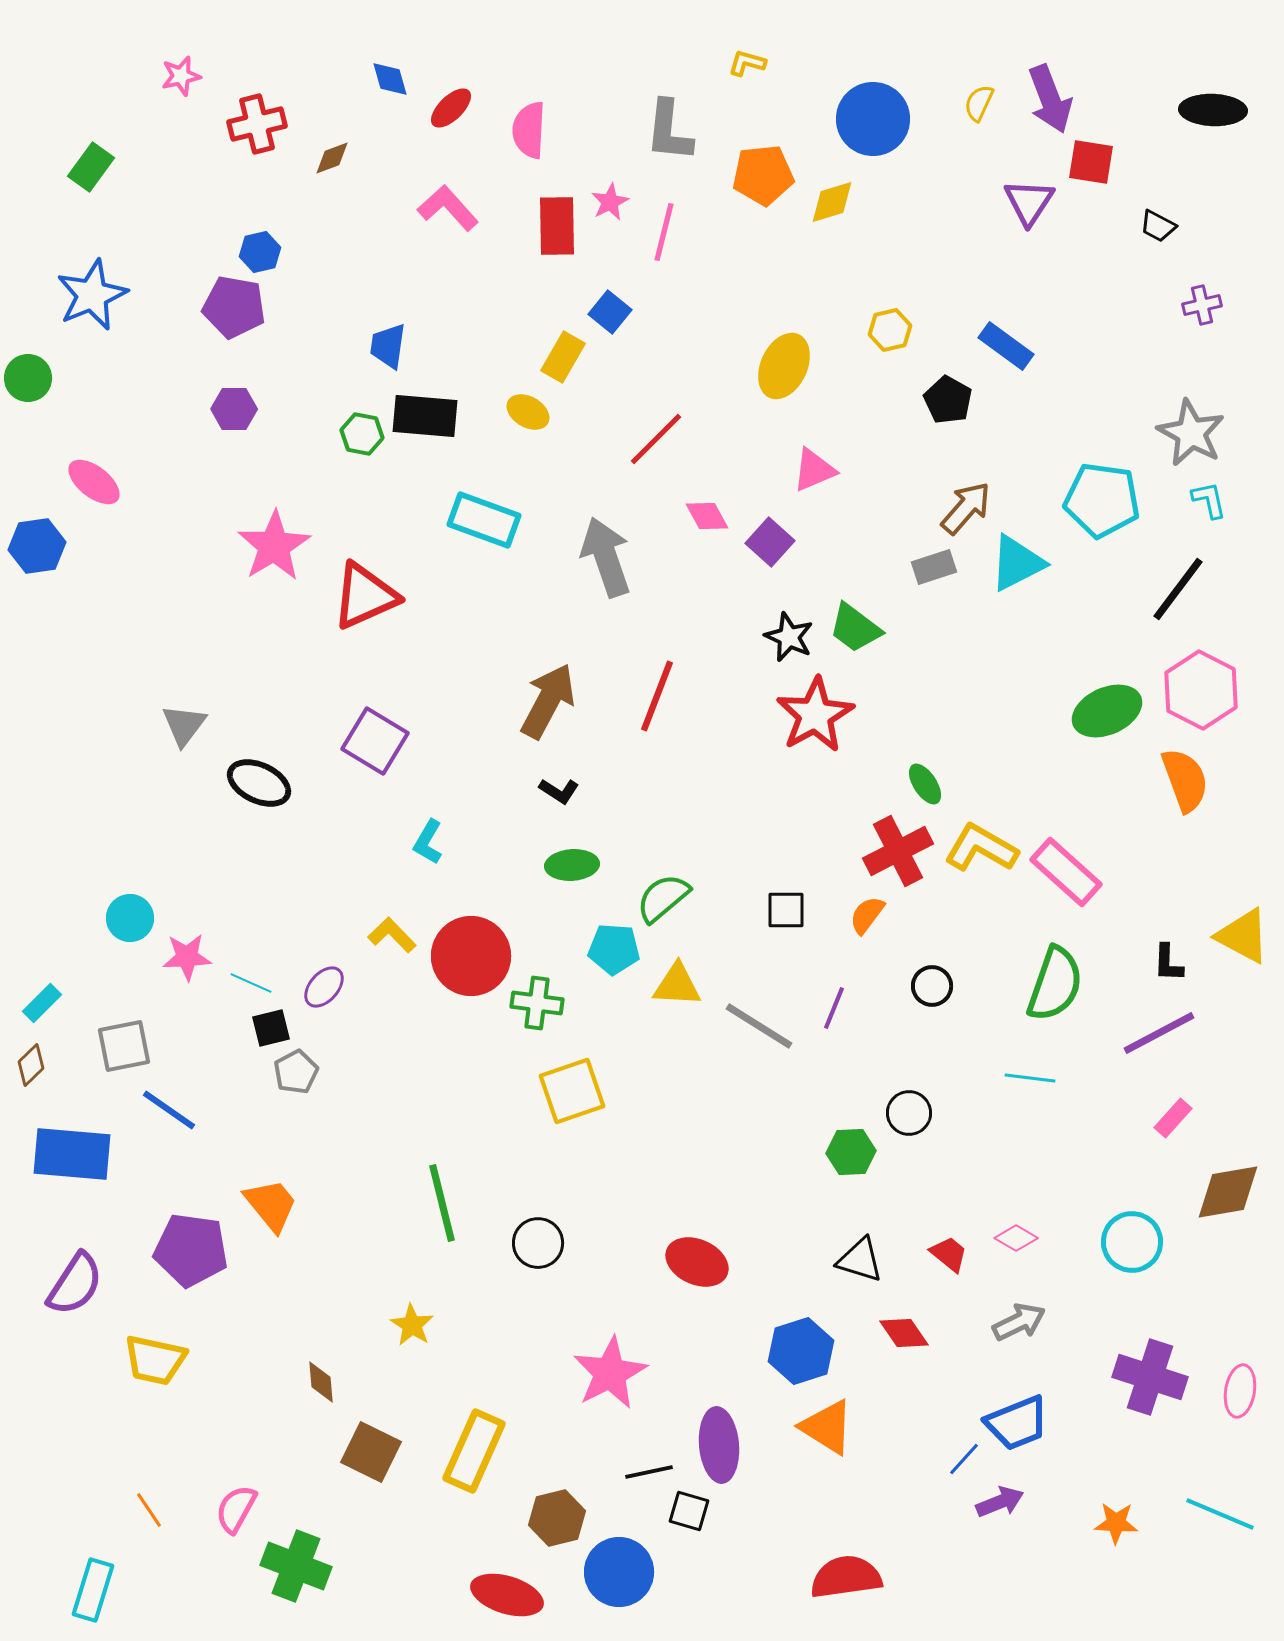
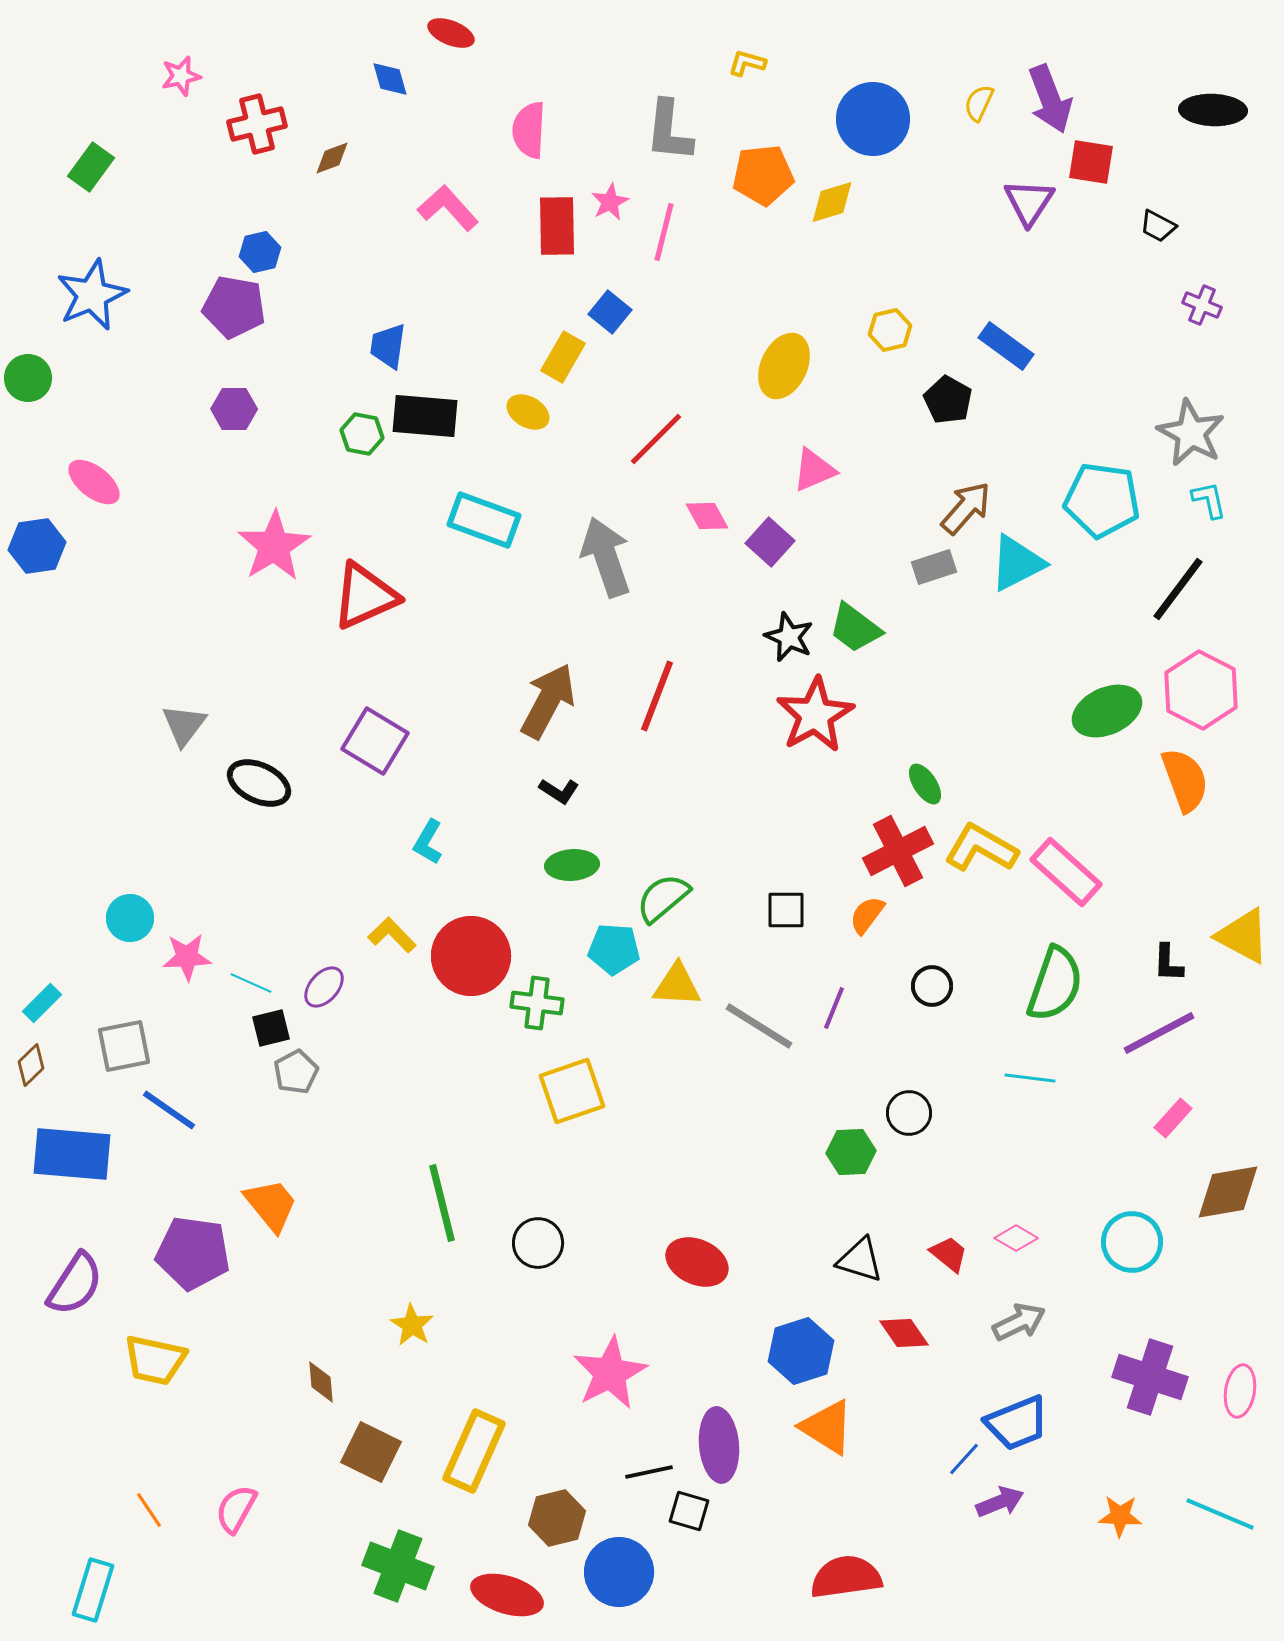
red ellipse at (451, 108): moved 75 px up; rotated 66 degrees clockwise
purple cross at (1202, 305): rotated 36 degrees clockwise
purple pentagon at (191, 1250): moved 2 px right, 3 px down
orange star at (1116, 1523): moved 4 px right, 7 px up
green cross at (296, 1566): moved 102 px right
